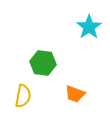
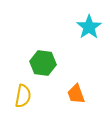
orange trapezoid: moved 1 px right; rotated 50 degrees clockwise
